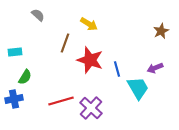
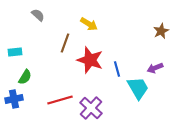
red line: moved 1 px left, 1 px up
